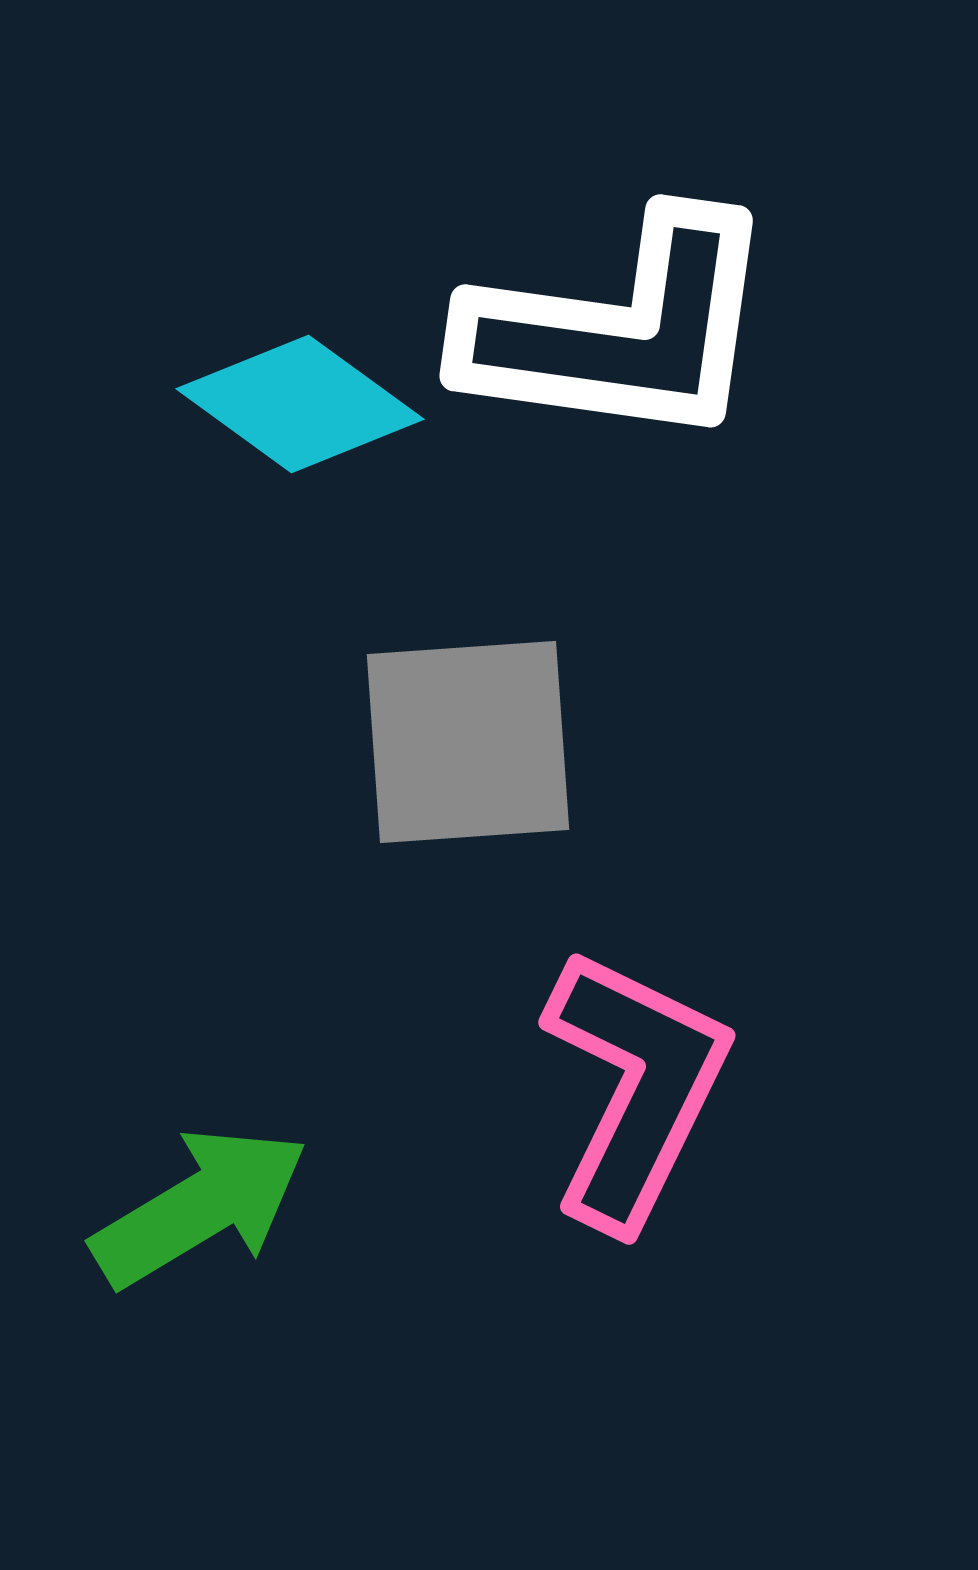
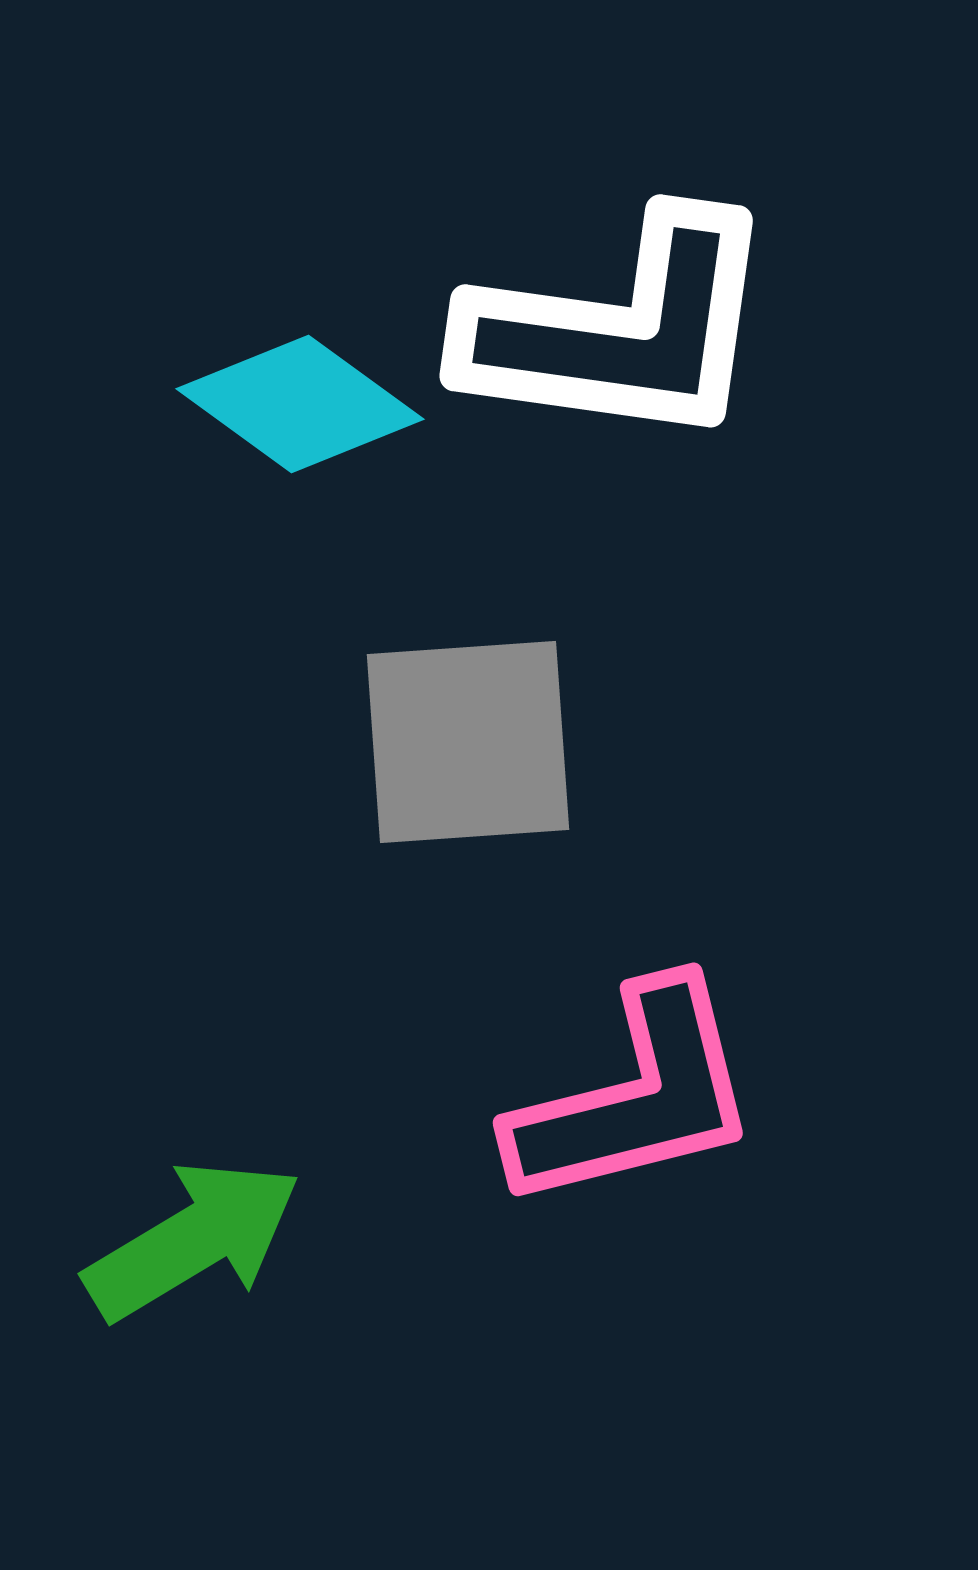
pink L-shape: moved 9 px down; rotated 50 degrees clockwise
green arrow: moved 7 px left, 33 px down
